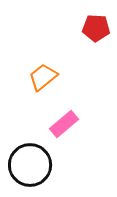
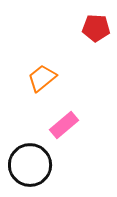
orange trapezoid: moved 1 px left, 1 px down
pink rectangle: moved 1 px down
